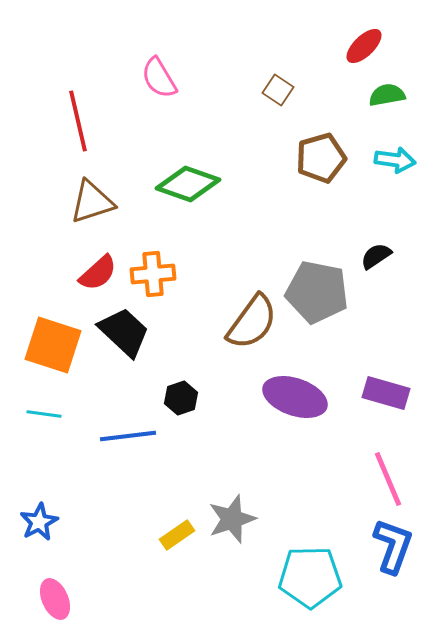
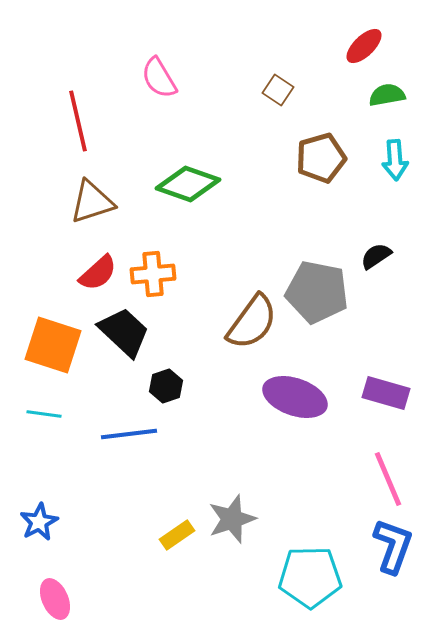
cyan arrow: rotated 78 degrees clockwise
black hexagon: moved 15 px left, 12 px up
blue line: moved 1 px right, 2 px up
